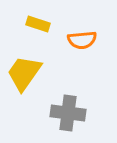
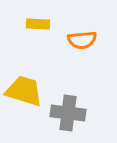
yellow rectangle: rotated 15 degrees counterclockwise
yellow trapezoid: moved 18 px down; rotated 72 degrees clockwise
